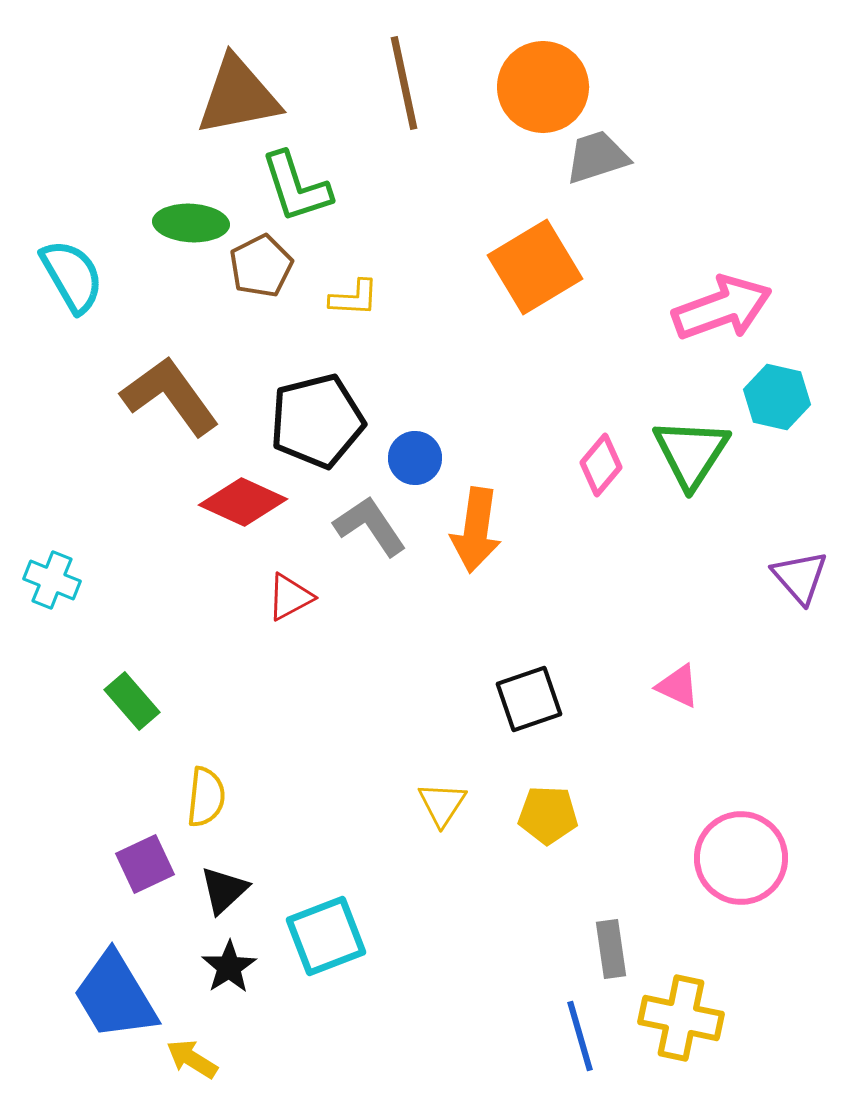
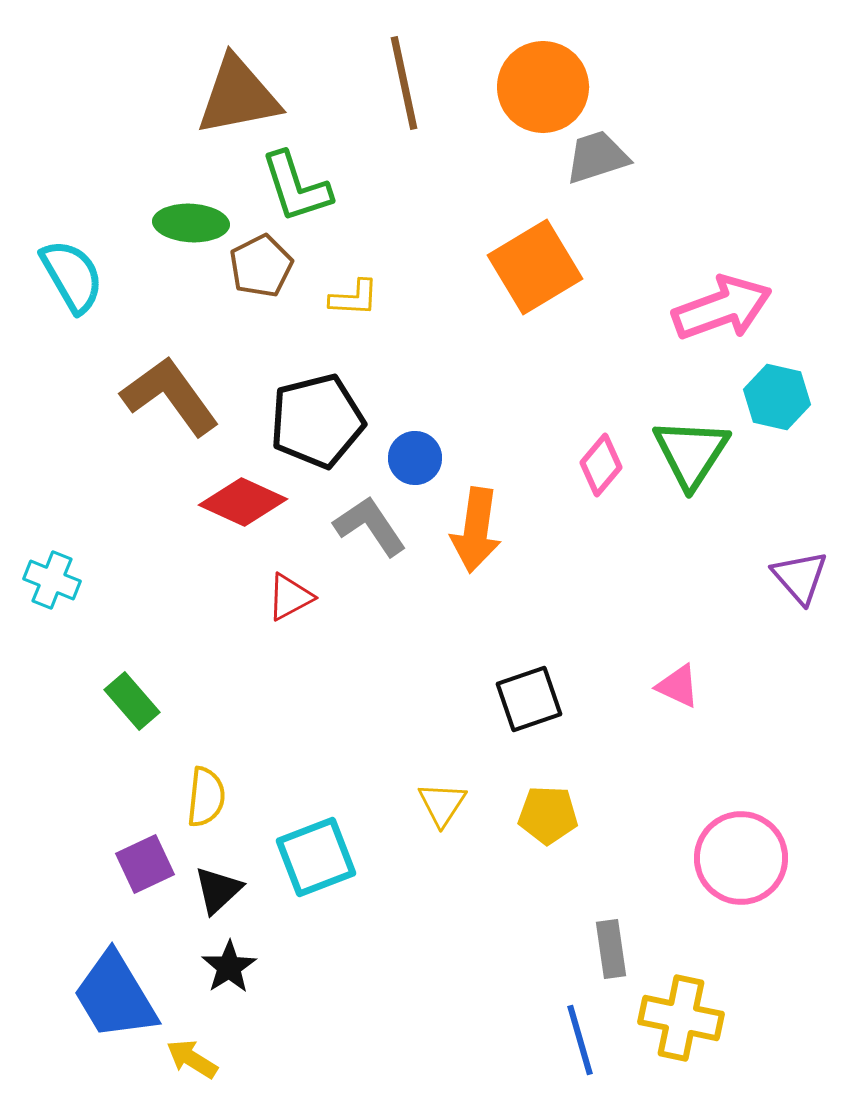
black triangle: moved 6 px left
cyan square: moved 10 px left, 79 px up
blue line: moved 4 px down
